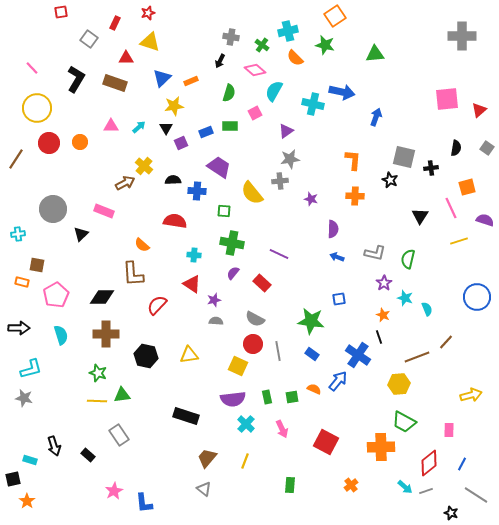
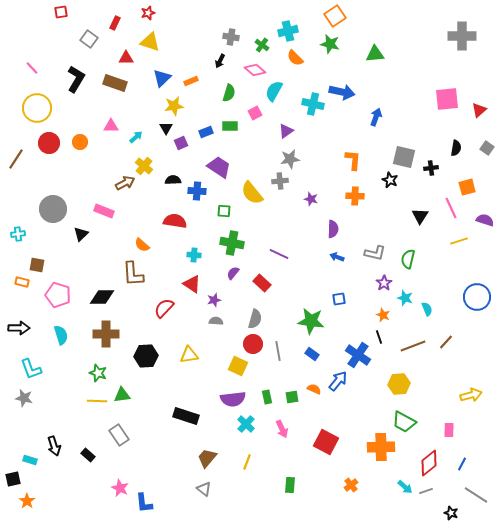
green star at (325, 45): moved 5 px right, 1 px up
cyan arrow at (139, 127): moved 3 px left, 10 px down
pink pentagon at (56, 295): moved 2 px right; rotated 25 degrees counterclockwise
red semicircle at (157, 305): moved 7 px right, 3 px down
gray semicircle at (255, 319): rotated 102 degrees counterclockwise
black hexagon at (146, 356): rotated 15 degrees counterclockwise
brown line at (417, 357): moved 4 px left, 11 px up
cyan L-shape at (31, 369): rotated 85 degrees clockwise
yellow line at (245, 461): moved 2 px right, 1 px down
pink star at (114, 491): moved 6 px right, 3 px up; rotated 18 degrees counterclockwise
